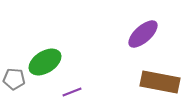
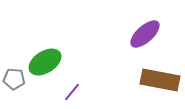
purple ellipse: moved 2 px right
brown rectangle: moved 2 px up
purple line: rotated 30 degrees counterclockwise
